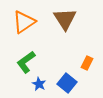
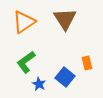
orange rectangle: rotated 40 degrees counterclockwise
blue square: moved 2 px left, 6 px up
